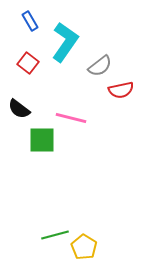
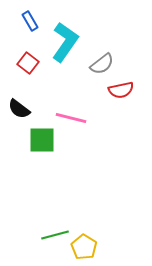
gray semicircle: moved 2 px right, 2 px up
